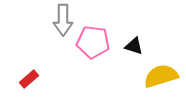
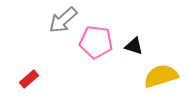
gray arrow: rotated 48 degrees clockwise
pink pentagon: moved 3 px right
